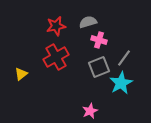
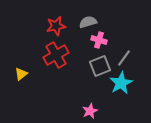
red cross: moved 2 px up
gray square: moved 1 px right, 1 px up
